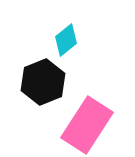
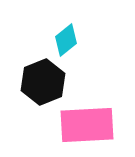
pink rectangle: rotated 54 degrees clockwise
